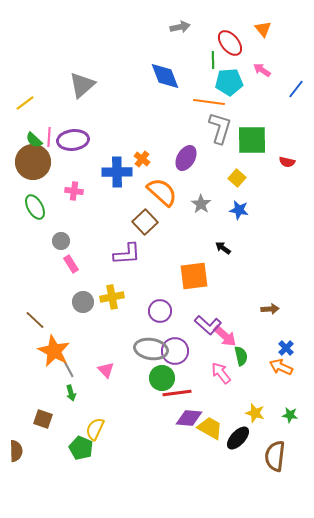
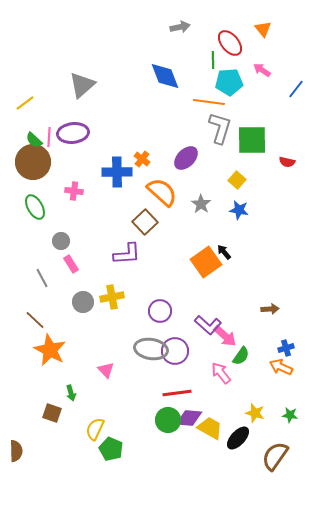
purple ellipse at (73, 140): moved 7 px up
purple ellipse at (186, 158): rotated 15 degrees clockwise
yellow square at (237, 178): moved 2 px down
black arrow at (223, 248): moved 1 px right, 4 px down; rotated 14 degrees clockwise
orange square at (194, 276): moved 12 px right, 14 px up; rotated 28 degrees counterclockwise
blue cross at (286, 348): rotated 28 degrees clockwise
orange star at (54, 351): moved 4 px left, 1 px up
green semicircle at (241, 356): rotated 48 degrees clockwise
gray line at (68, 368): moved 26 px left, 90 px up
green circle at (162, 378): moved 6 px right, 42 px down
brown square at (43, 419): moved 9 px right, 6 px up
green pentagon at (81, 448): moved 30 px right, 1 px down
brown semicircle at (275, 456): rotated 28 degrees clockwise
